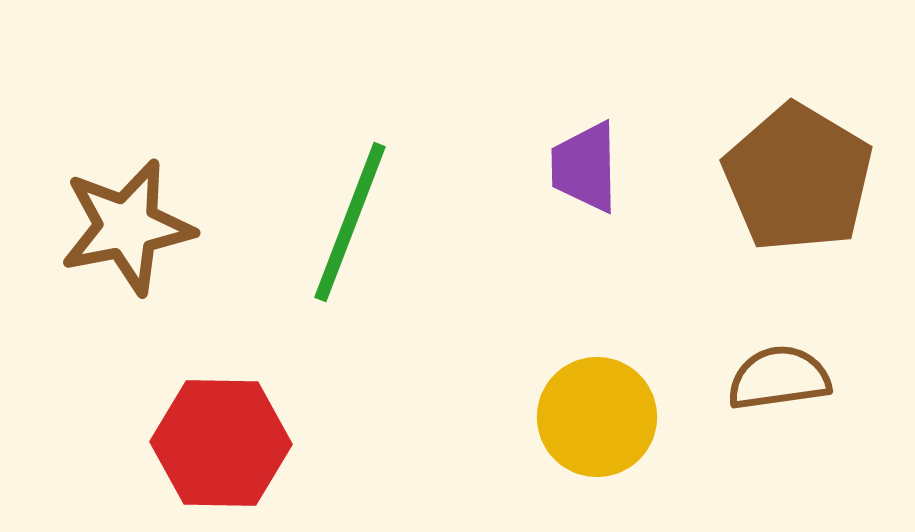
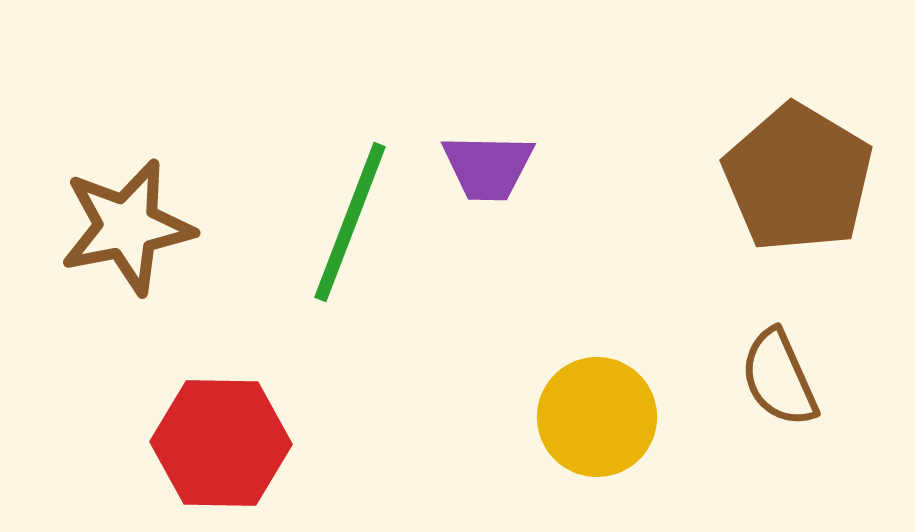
purple trapezoid: moved 97 px left; rotated 88 degrees counterclockwise
brown semicircle: rotated 106 degrees counterclockwise
